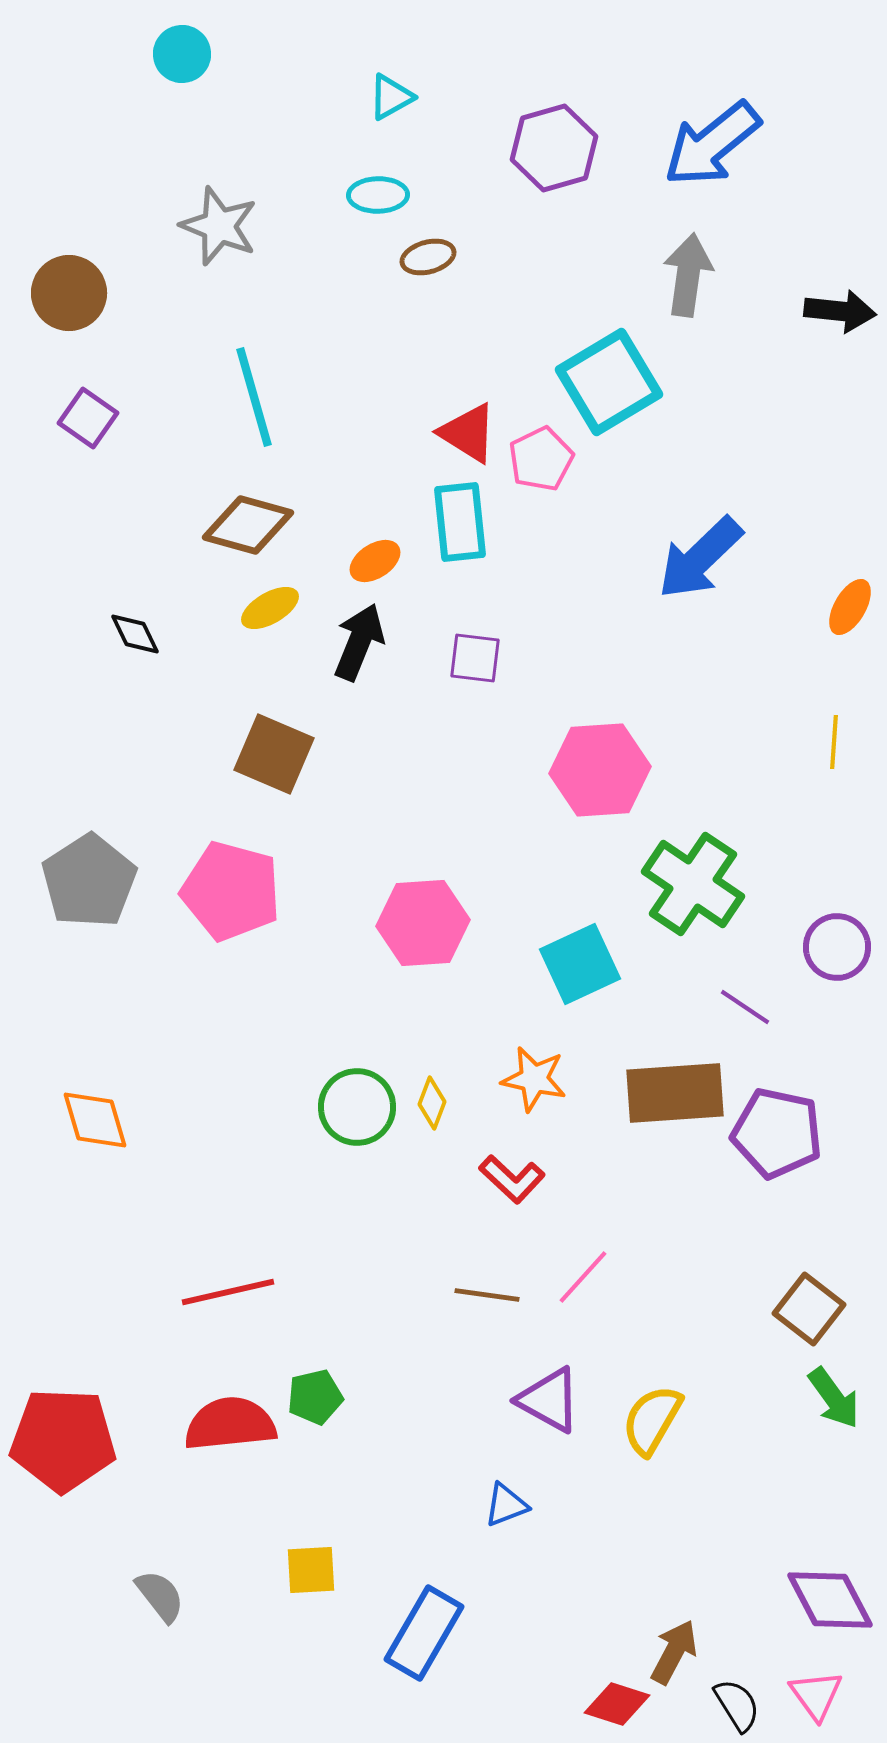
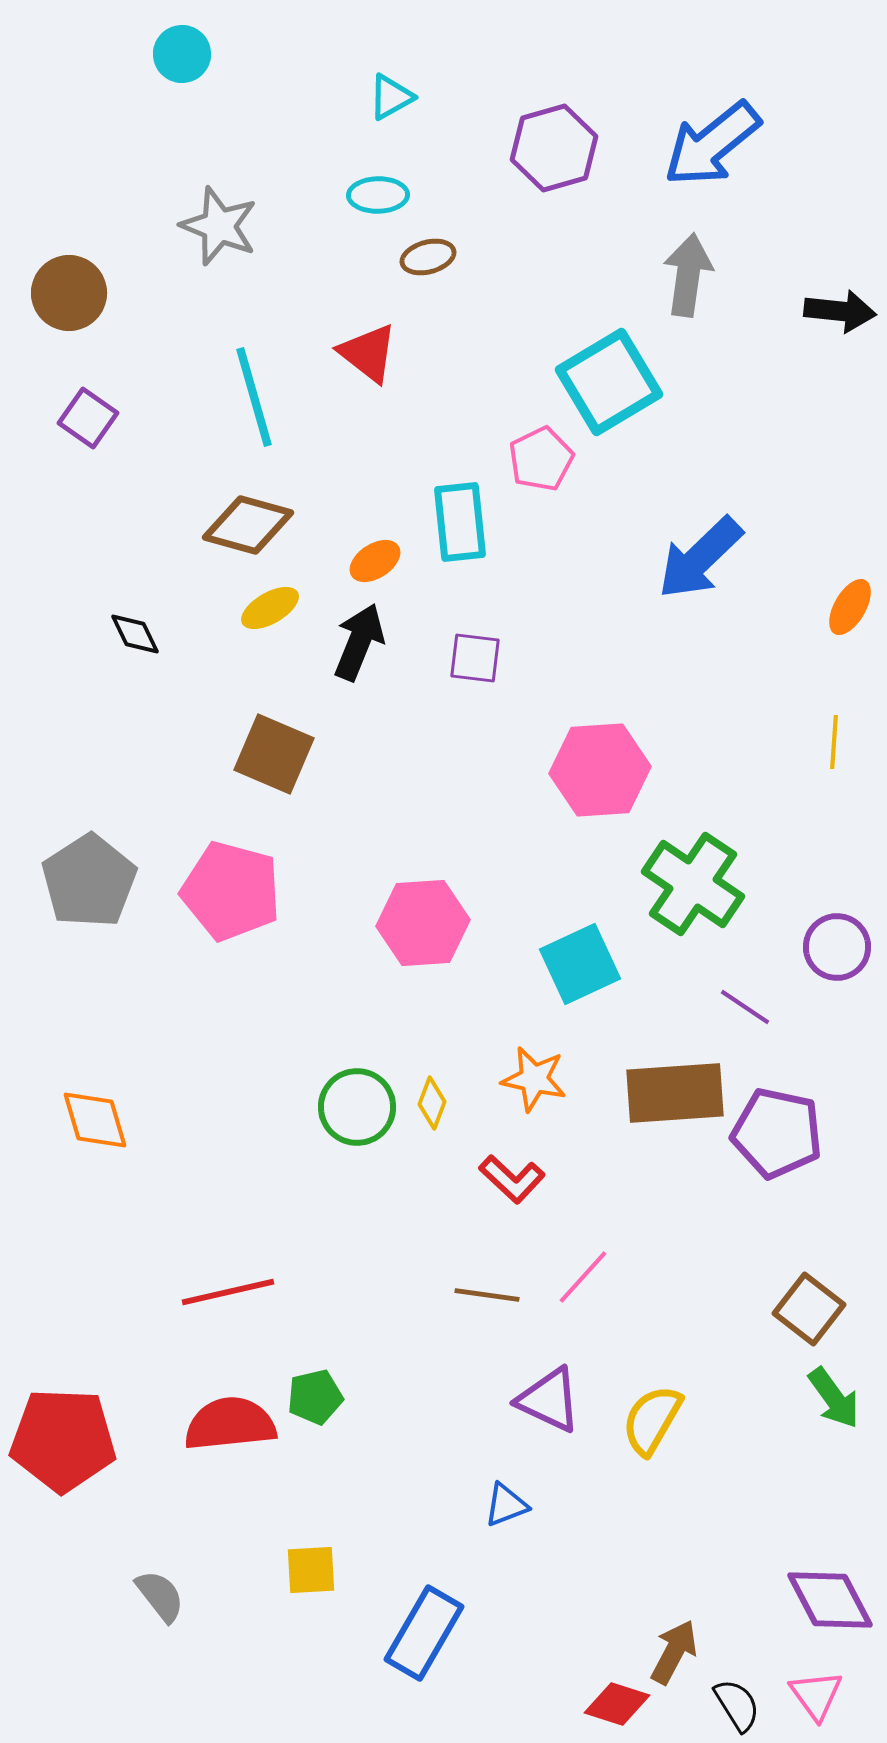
red triangle at (468, 433): moved 100 px left, 80 px up; rotated 6 degrees clockwise
purple triangle at (549, 1400): rotated 4 degrees counterclockwise
